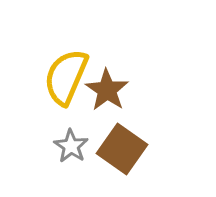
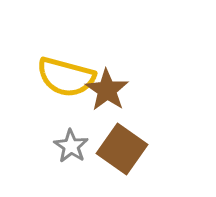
yellow semicircle: rotated 98 degrees counterclockwise
